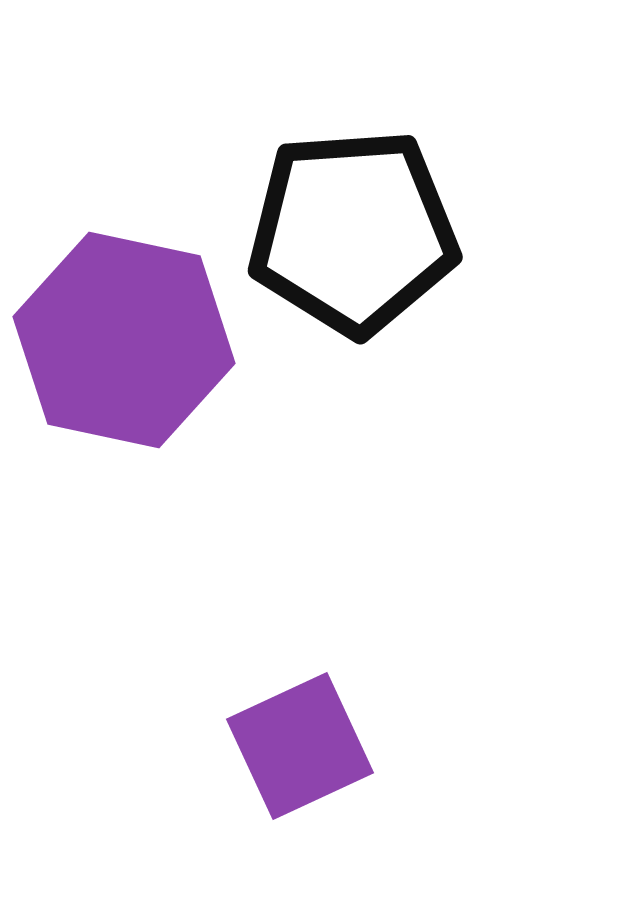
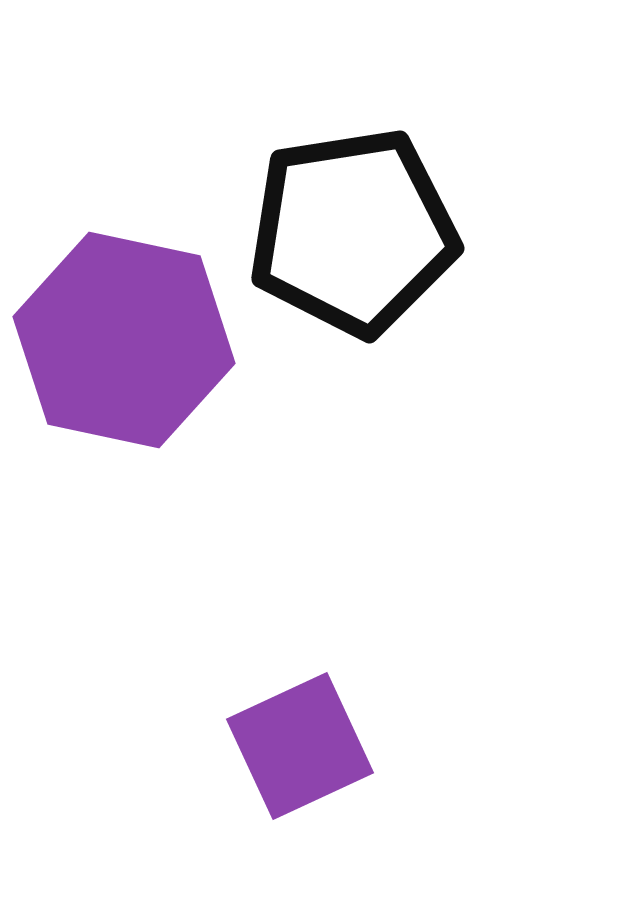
black pentagon: rotated 5 degrees counterclockwise
